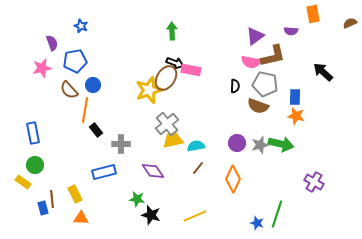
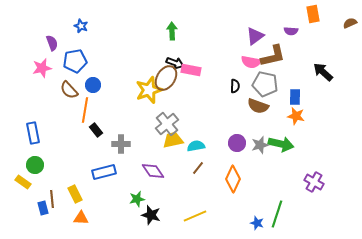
green star at (137, 199): rotated 21 degrees counterclockwise
